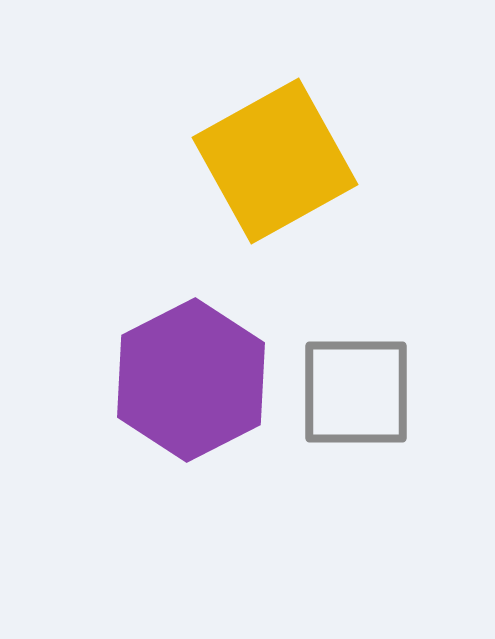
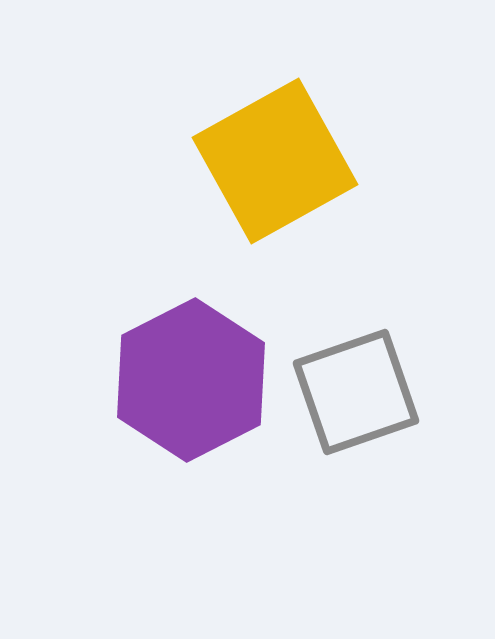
gray square: rotated 19 degrees counterclockwise
